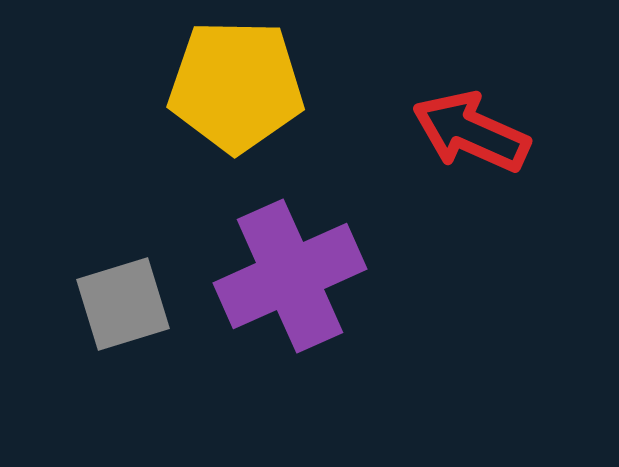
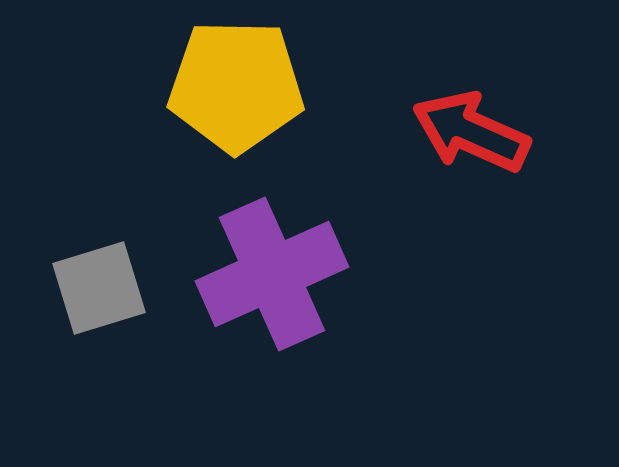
purple cross: moved 18 px left, 2 px up
gray square: moved 24 px left, 16 px up
